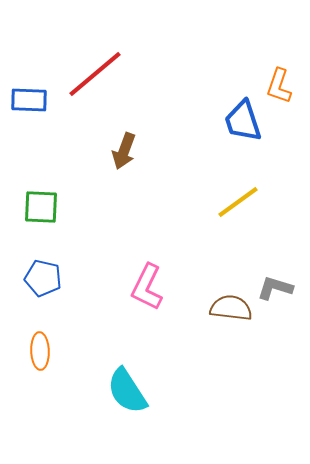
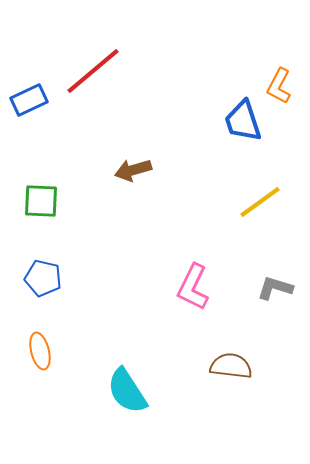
red line: moved 2 px left, 3 px up
orange L-shape: rotated 9 degrees clockwise
blue rectangle: rotated 27 degrees counterclockwise
brown arrow: moved 9 px right, 19 px down; rotated 54 degrees clockwise
yellow line: moved 22 px right
green square: moved 6 px up
pink L-shape: moved 46 px right
brown semicircle: moved 58 px down
orange ellipse: rotated 12 degrees counterclockwise
